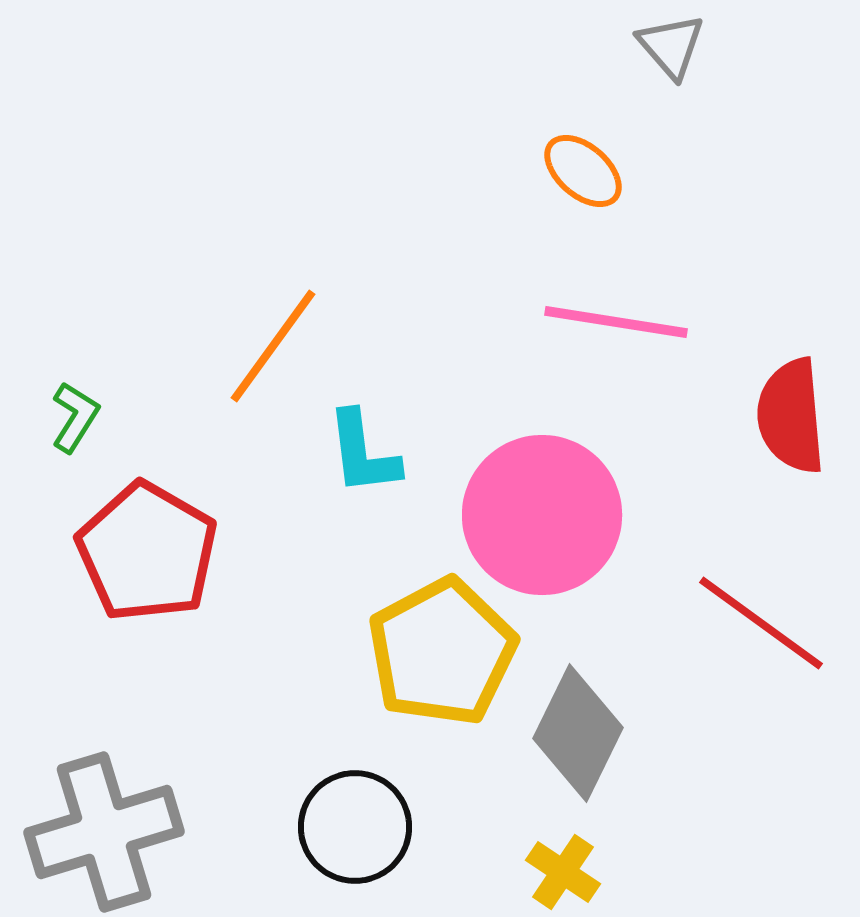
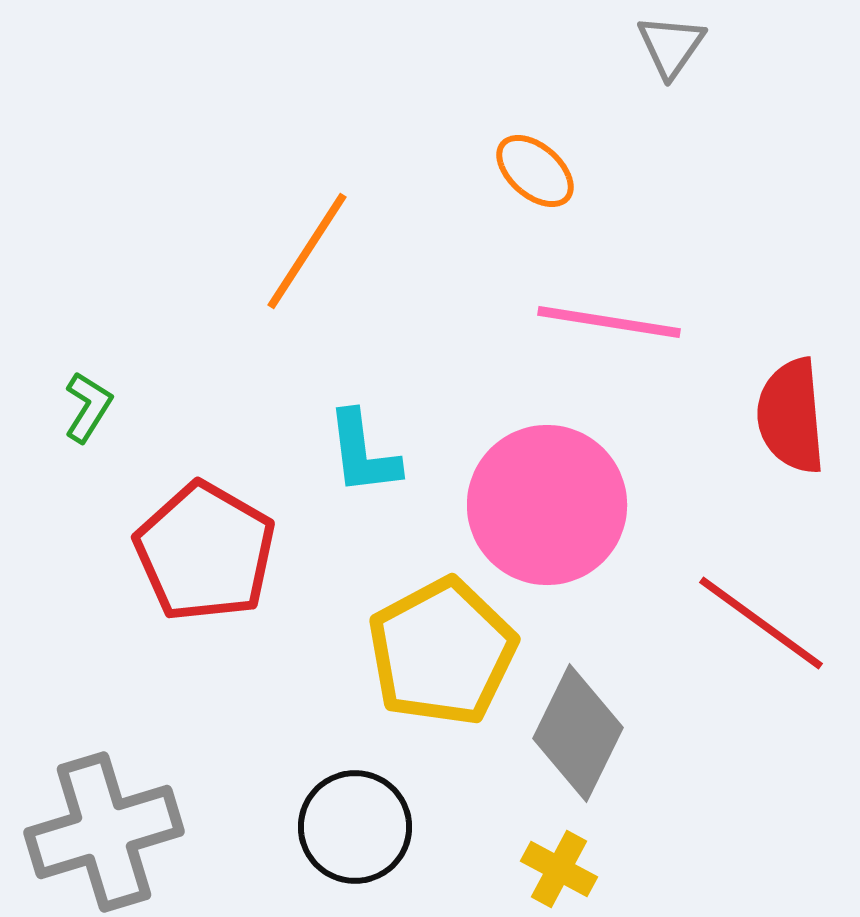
gray triangle: rotated 16 degrees clockwise
orange ellipse: moved 48 px left
pink line: moved 7 px left
orange line: moved 34 px right, 95 px up; rotated 3 degrees counterclockwise
green L-shape: moved 13 px right, 10 px up
pink circle: moved 5 px right, 10 px up
red pentagon: moved 58 px right
yellow cross: moved 4 px left, 3 px up; rotated 6 degrees counterclockwise
